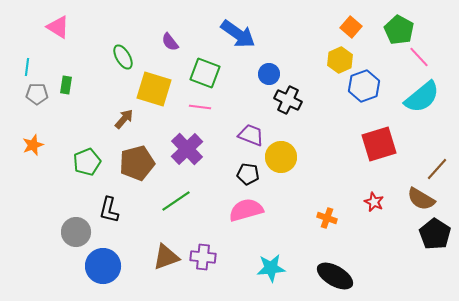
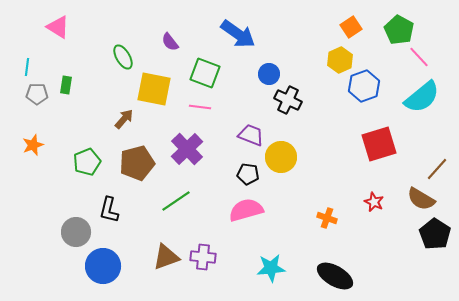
orange square at (351, 27): rotated 15 degrees clockwise
yellow square at (154, 89): rotated 6 degrees counterclockwise
